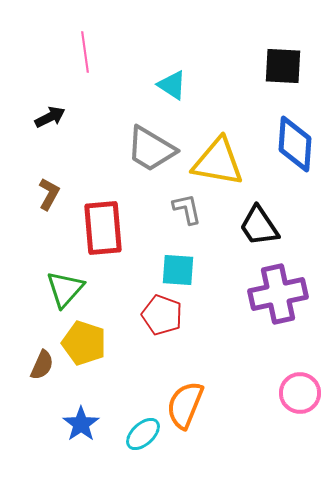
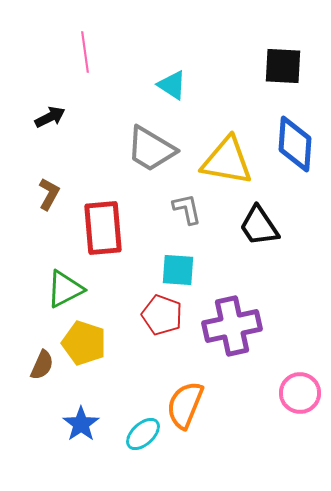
yellow triangle: moved 9 px right, 1 px up
green triangle: rotated 21 degrees clockwise
purple cross: moved 46 px left, 32 px down
